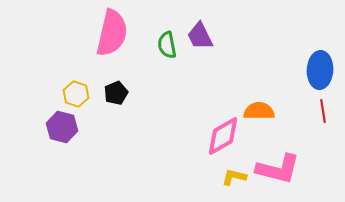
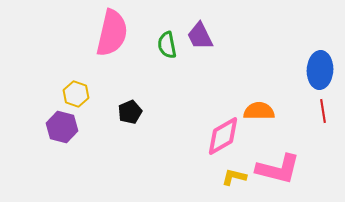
black pentagon: moved 14 px right, 19 px down
